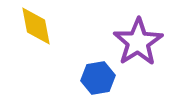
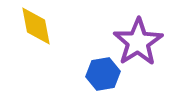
blue hexagon: moved 5 px right, 4 px up
